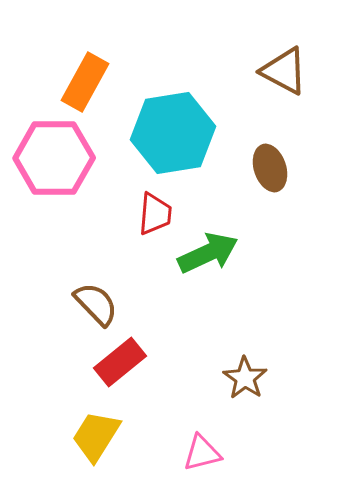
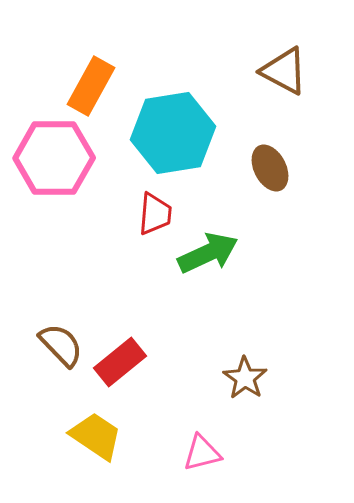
orange rectangle: moved 6 px right, 4 px down
brown ellipse: rotated 9 degrees counterclockwise
brown semicircle: moved 35 px left, 41 px down
yellow trapezoid: rotated 92 degrees clockwise
